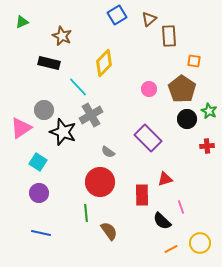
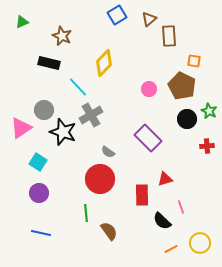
brown pentagon: moved 3 px up; rotated 8 degrees counterclockwise
red circle: moved 3 px up
